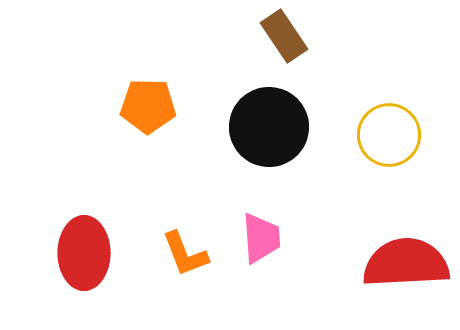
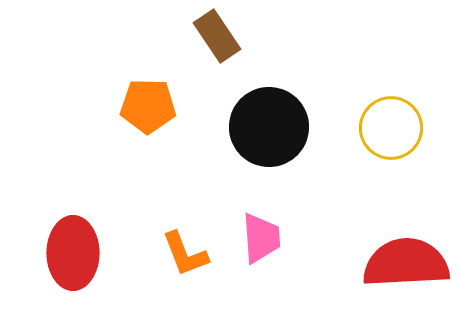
brown rectangle: moved 67 px left
yellow circle: moved 2 px right, 7 px up
red ellipse: moved 11 px left
